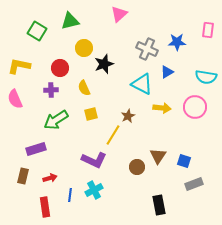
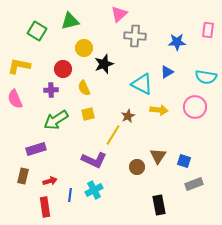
gray cross: moved 12 px left, 13 px up; rotated 20 degrees counterclockwise
red circle: moved 3 px right, 1 px down
yellow arrow: moved 3 px left, 2 px down
yellow square: moved 3 px left
red arrow: moved 3 px down
